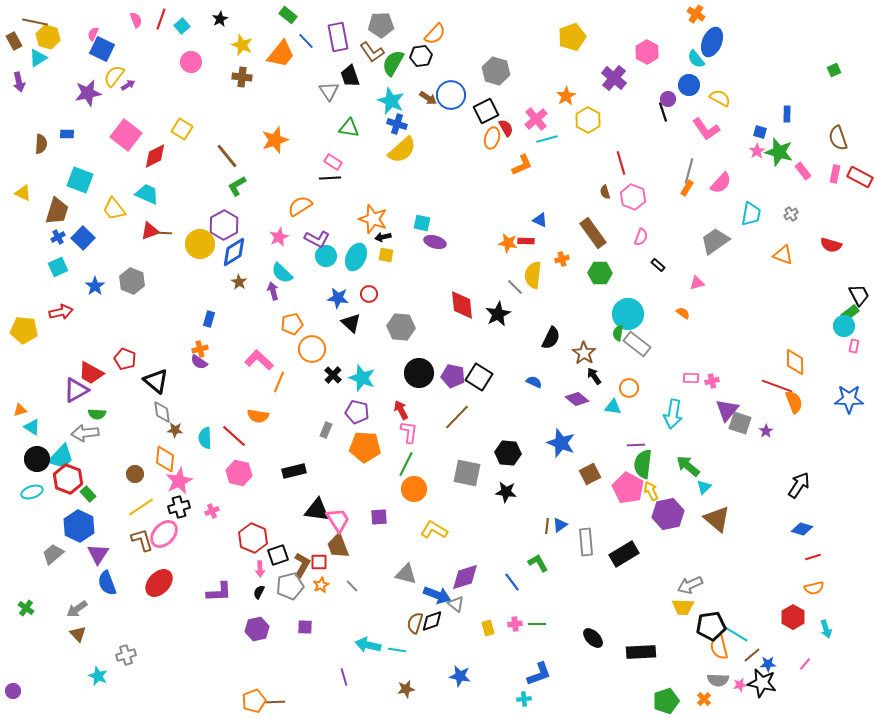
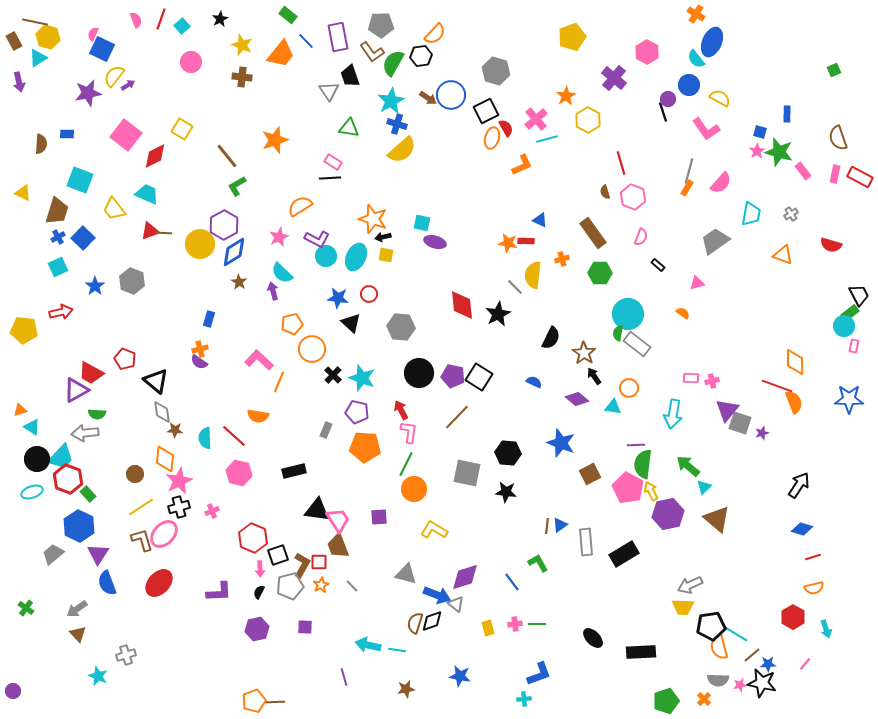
cyan star at (391, 101): rotated 20 degrees clockwise
purple star at (766, 431): moved 4 px left, 2 px down; rotated 16 degrees clockwise
